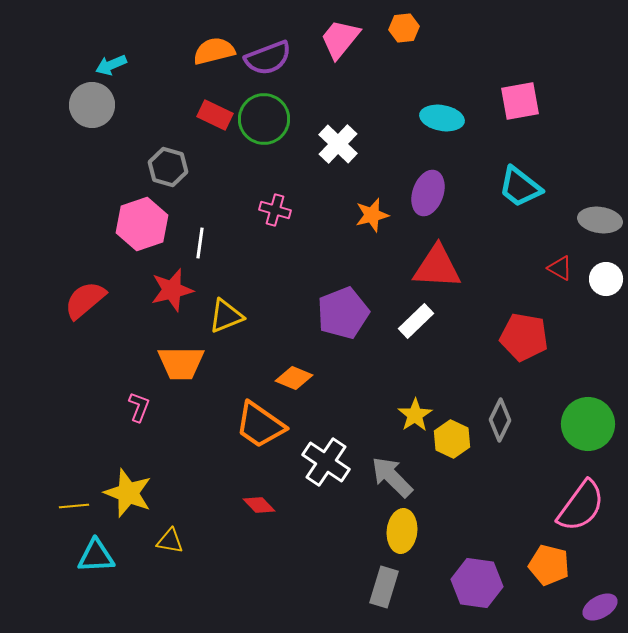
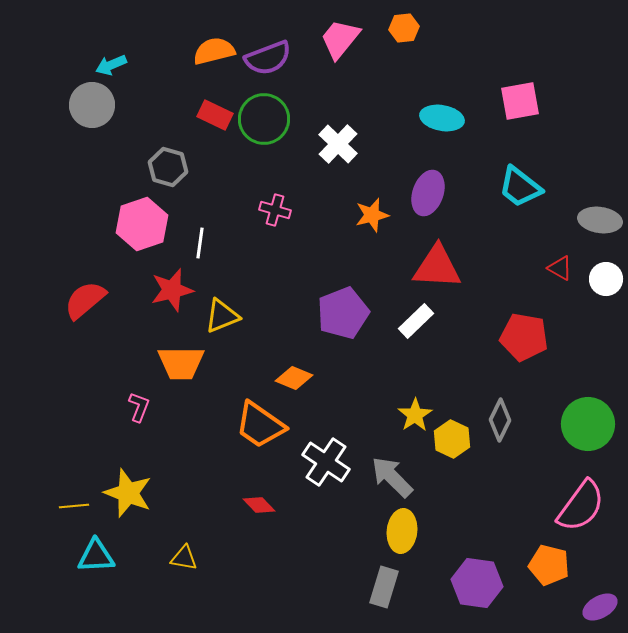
yellow triangle at (226, 316): moved 4 px left
yellow triangle at (170, 541): moved 14 px right, 17 px down
